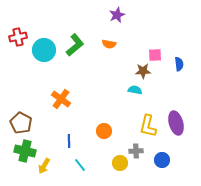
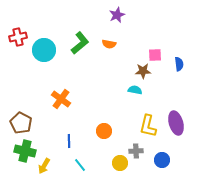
green L-shape: moved 5 px right, 2 px up
